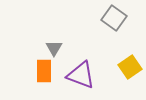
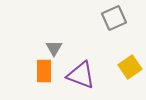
gray square: rotated 30 degrees clockwise
